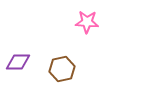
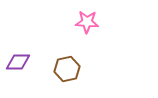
brown hexagon: moved 5 px right
